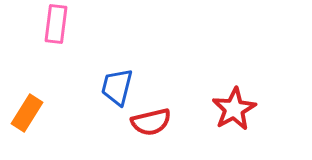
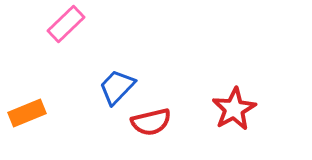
pink rectangle: moved 10 px right; rotated 39 degrees clockwise
blue trapezoid: rotated 30 degrees clockwise
orange rectangle: rotated 36 degrees clockwise
